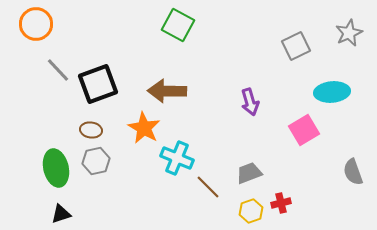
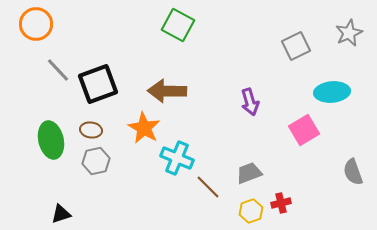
green ellipse: moved 5 px left, 28 px up
